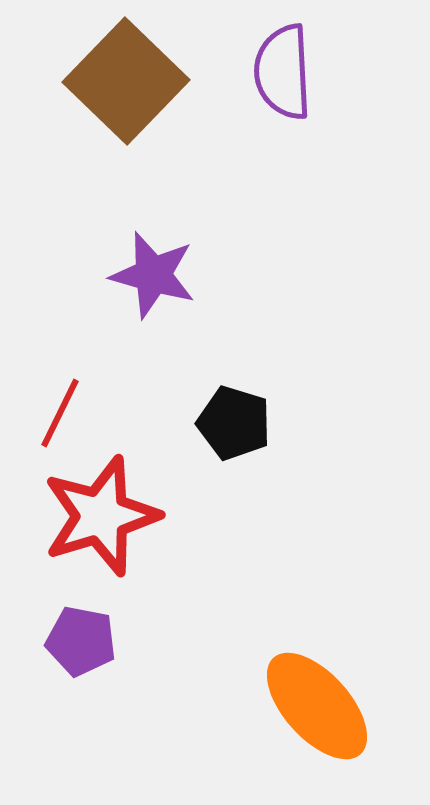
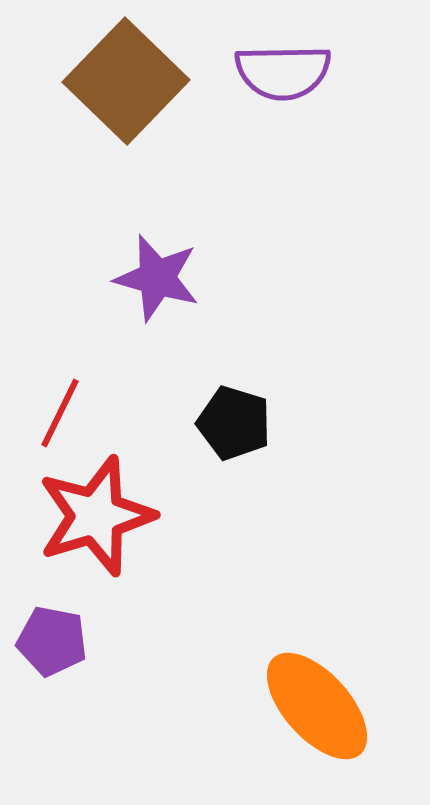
purple semicircle: rotated 88 degrees counterclockwise
purple star: moved 4 px right, 3 px down
red star: moved 5 px left
purple pentagon: moved 29 px left
